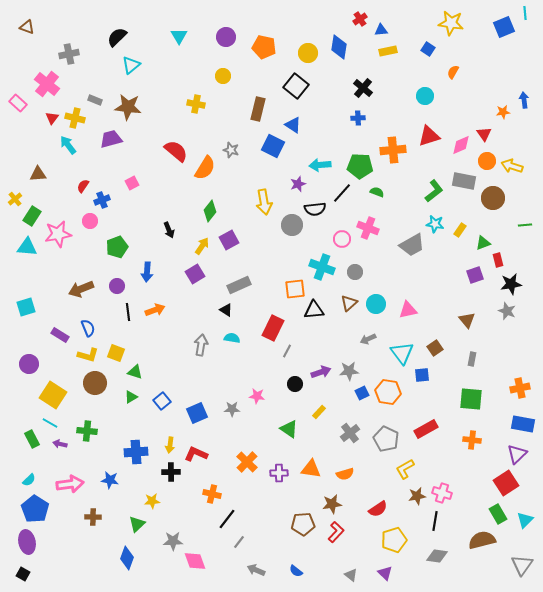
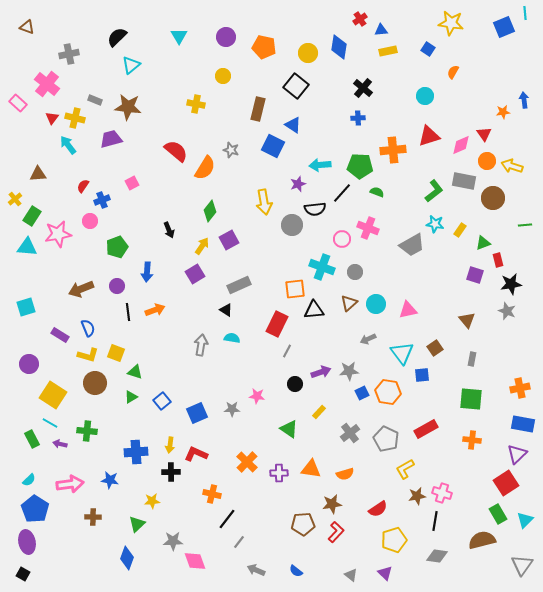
purple square at (475, 275): rotated 36 degrees clockwise
red rectangle at (273, 328): moved 4 px right, 4 px up
